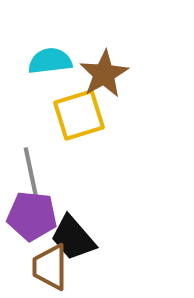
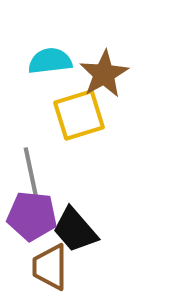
black trapezoid: moved 2 px right, 8 px up
